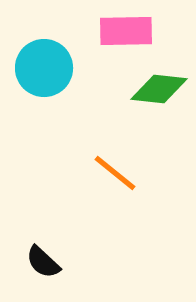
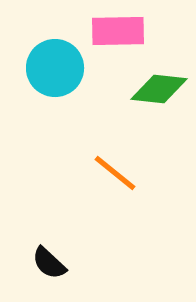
pink rectangle: moved 8 px left
cyan circle: moved 11 px right
black semicircle: moved 6 px right, 1 px down
